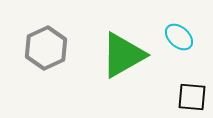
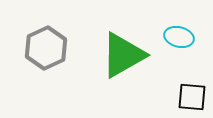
cyan ellipse: rotated 28 degrees counterclockwise
